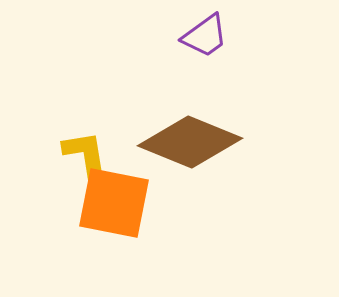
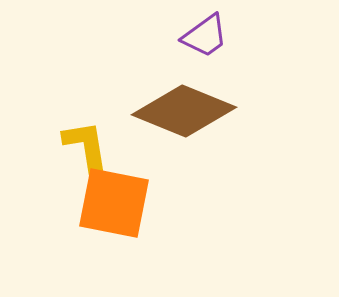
brown diamond: moved 6 px left, 31 px up
yellow L-shape: moved 10 px up
